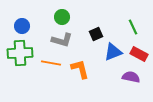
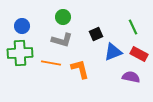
green circle: moved 1 px right
